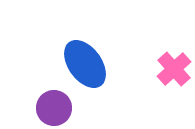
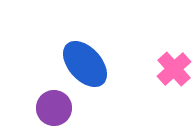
blue ellipse: rotated 6 degrees counterclockwise
